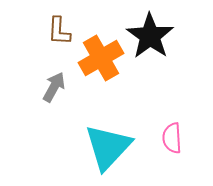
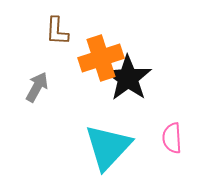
brown L-shape: moved 2 px left
black star: moved 22 px left, 42 px down
orange cross: rotated 12 degrees clockwise
gray arrow: moved 17 px left
